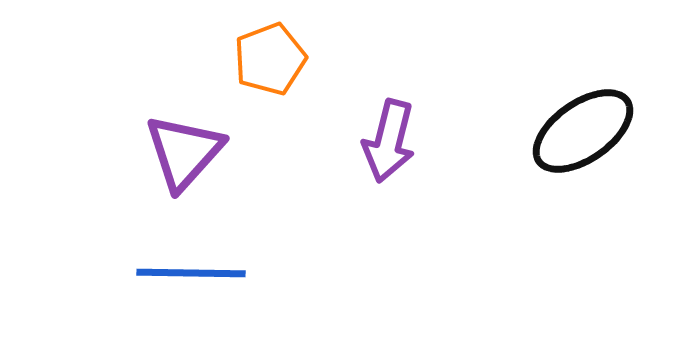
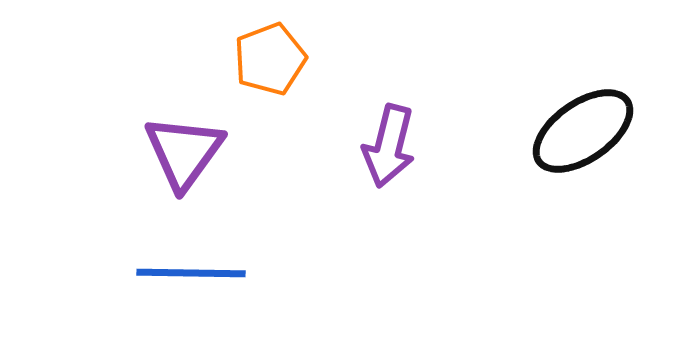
purple arrow: moved 5 px down
purple triangle: rotated 6 degrees counterclockwise
